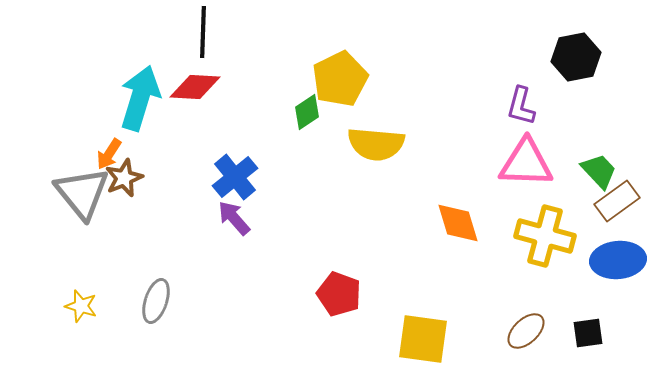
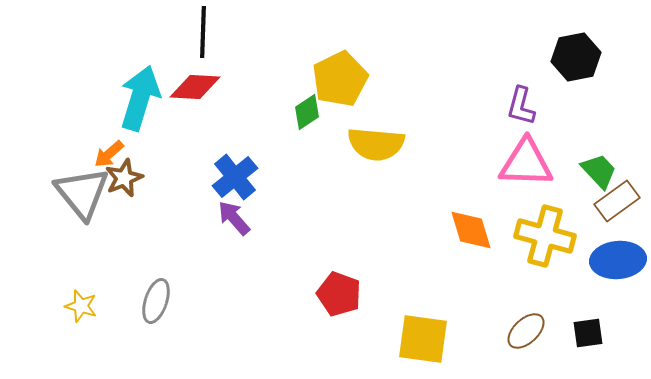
orange arrow: rotated 16 degrees clockwise
orange diamond: moved 13 px right, 7 px down
